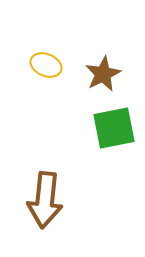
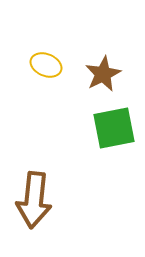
brown arrow: moved 11 px left
